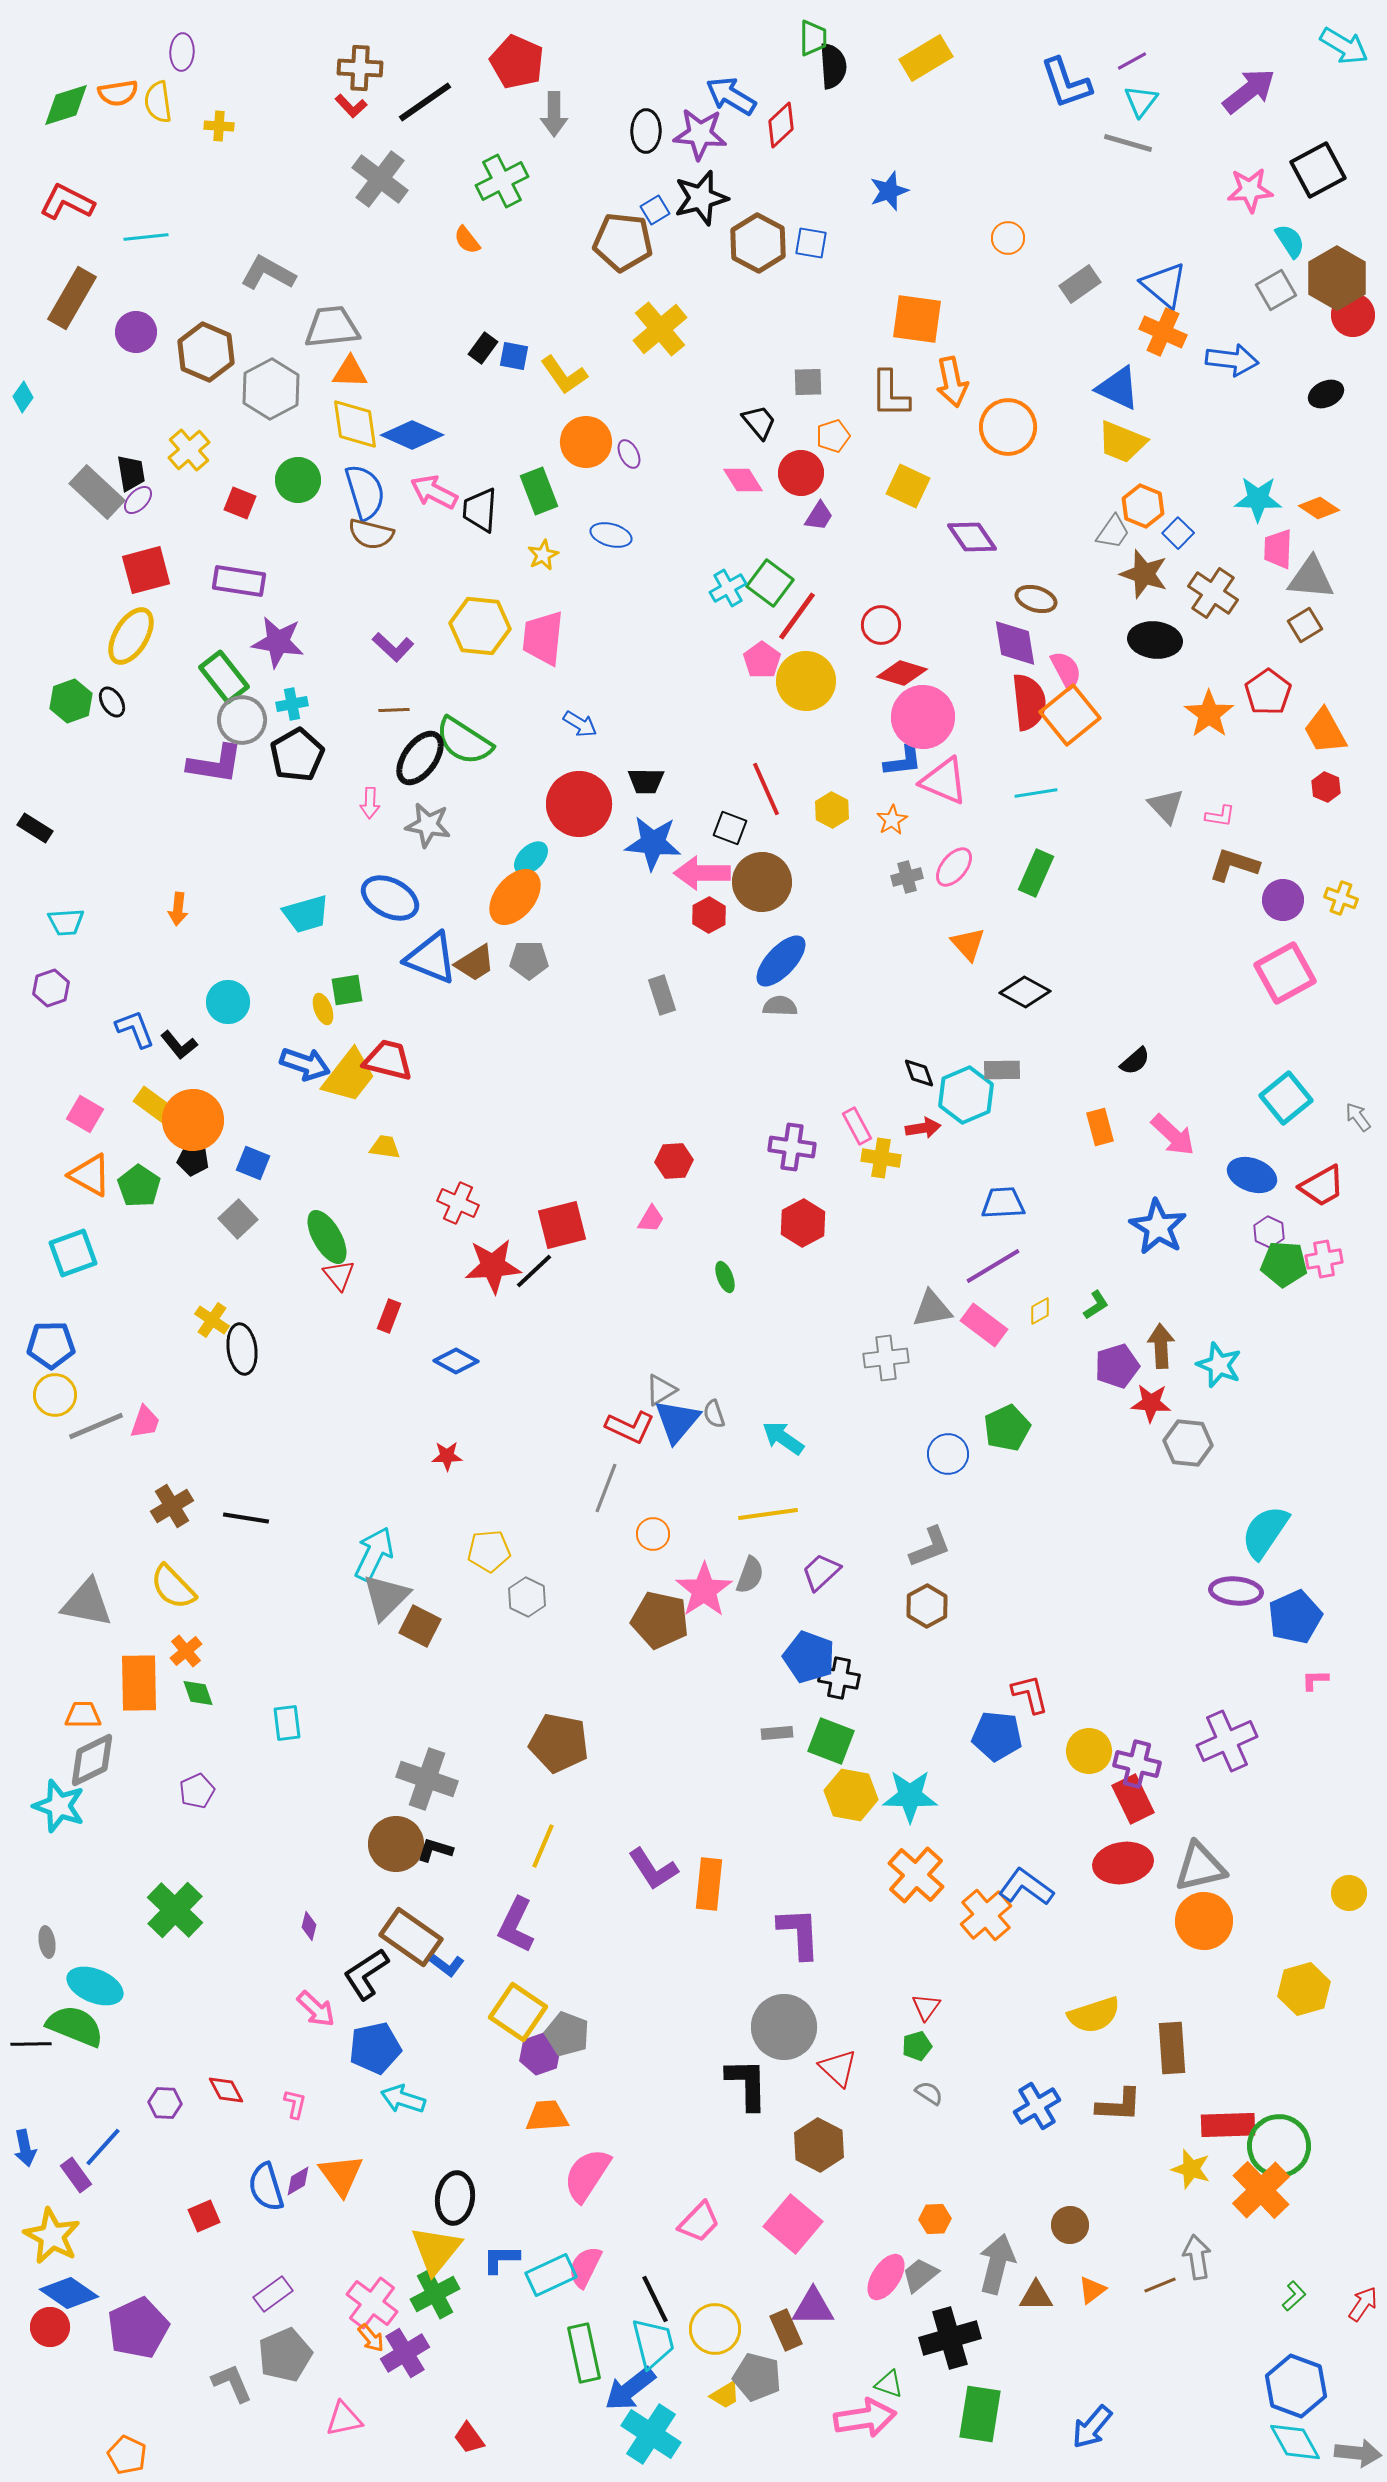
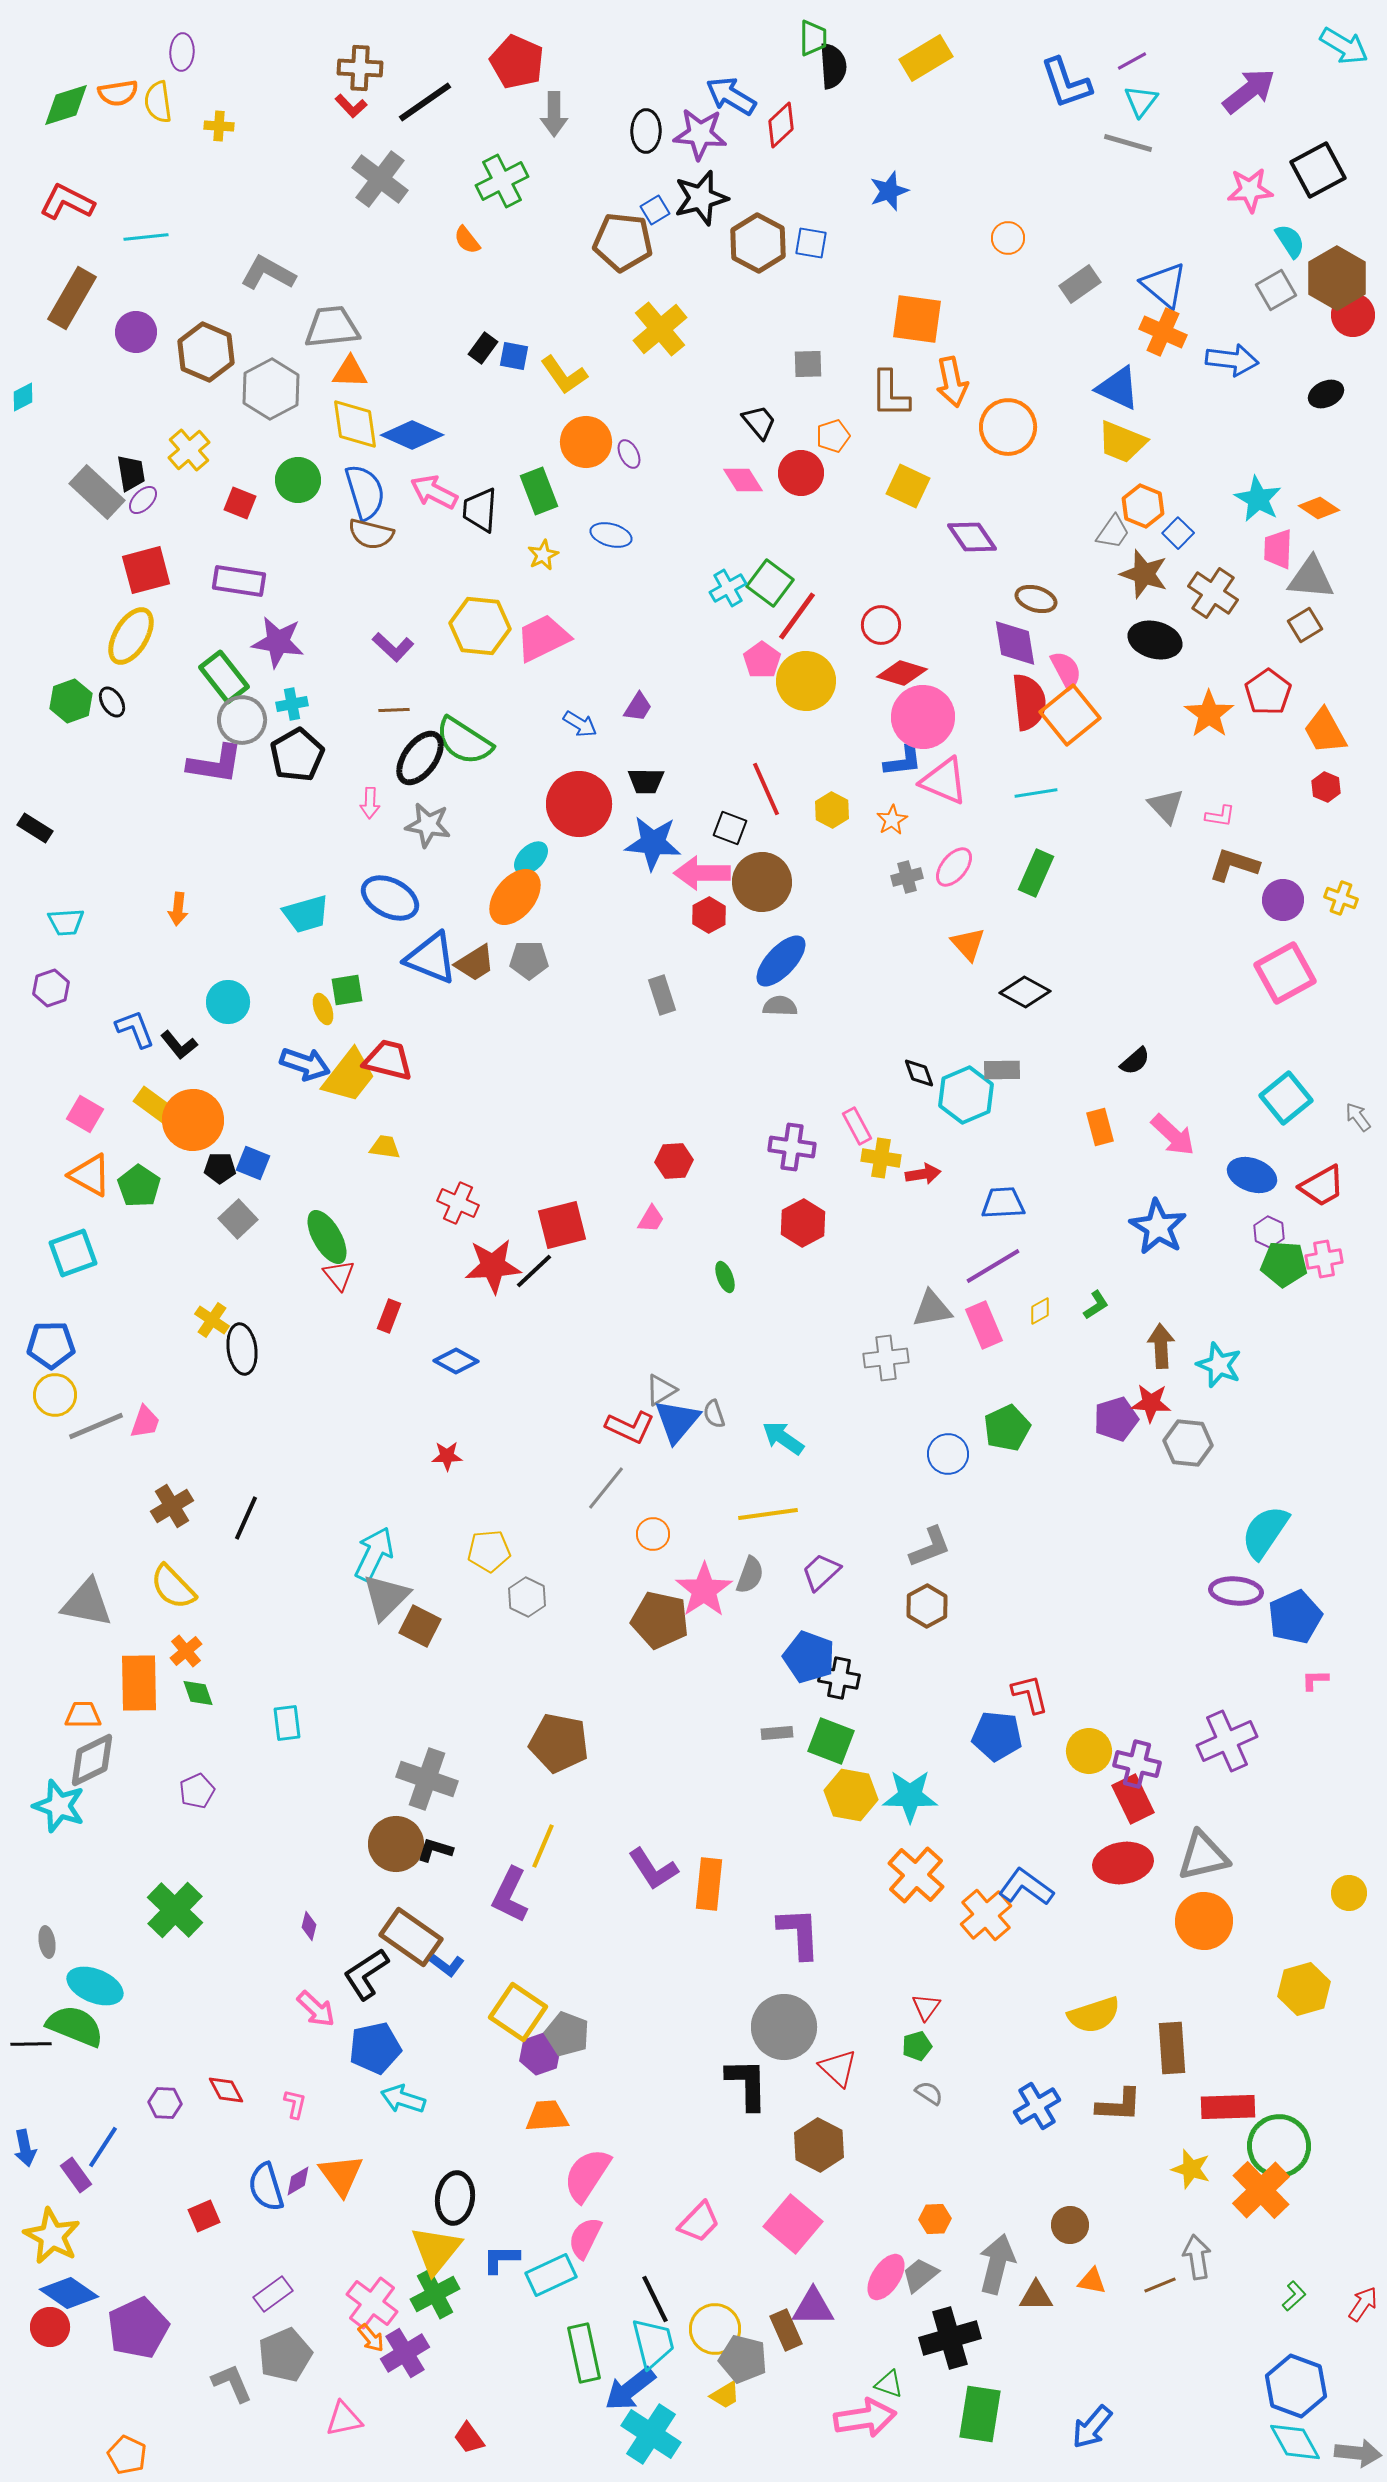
gray square at (808, 382): moved 18 px up
cyan diamond at (23, 397): rotated 28 degrees clockwise
cyan star at (1258, 499): rotated 27 degrees clockwise
purple ellipse at (138, 500): moved 5 px right
purple trapezoid at (819, 516): moved 181 px left, 191 px down
pink trapezoid at (543, 638): rotated 58 degrees clockwise
black ellipse at (1155, 640): rotated 9 degrees clockwise
red arrow at (923, 1128): moved 46 px down
black pentagon at (193, 1160): moved 27 px right, 8 px down; rotated 8 degrees counterclockwise
pink rectangle at (984, 1325): rotated 30 degrees clockwise
purple pentagon at (1117, 1366): moved 1 px left, 53 px down
gray line at (606, 1488): rotated 18 degrees clockwise
black line at (246, 1518): rotated 75 degrees counterclockwise
gray triangle at (1200, 1867): moved 3 px right, 11 px up
purple L-shape at (516, 1925): moved 6 px left, 30 px up
red rectangle at (1228, 2125): moved 18 px up
blue line at (103, 2147): rotated 9 degrees counterclockwise
pink semicircle at (585, 2267): moved 29 px up
orange triangle at (1092, 2290): moved 9 px up; rotated 48 degrees clockwise
gray pentagon at (757, 2377): moved 14 px left, 18 px up
